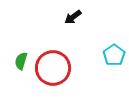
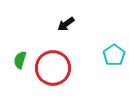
black arrow: moved 7 px left, 7 px down
green semicircle: moved 1 px left, 1 px up
